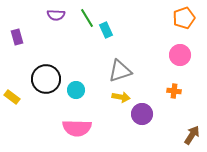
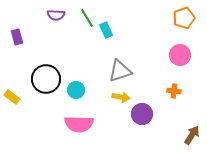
pink semicircle: moved 2 px right, 4 px up
